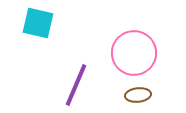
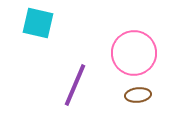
purple line: moved 1 px left
